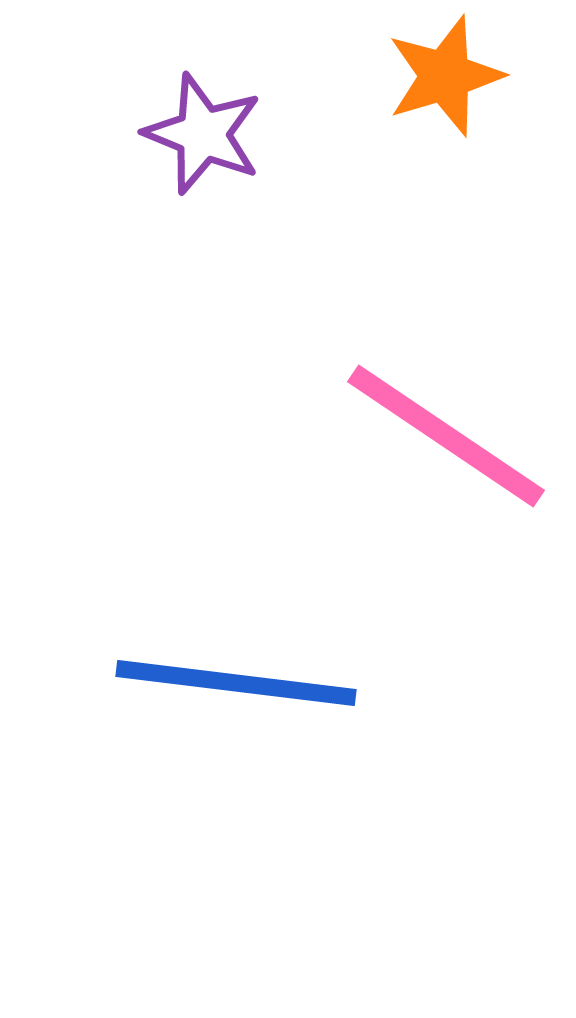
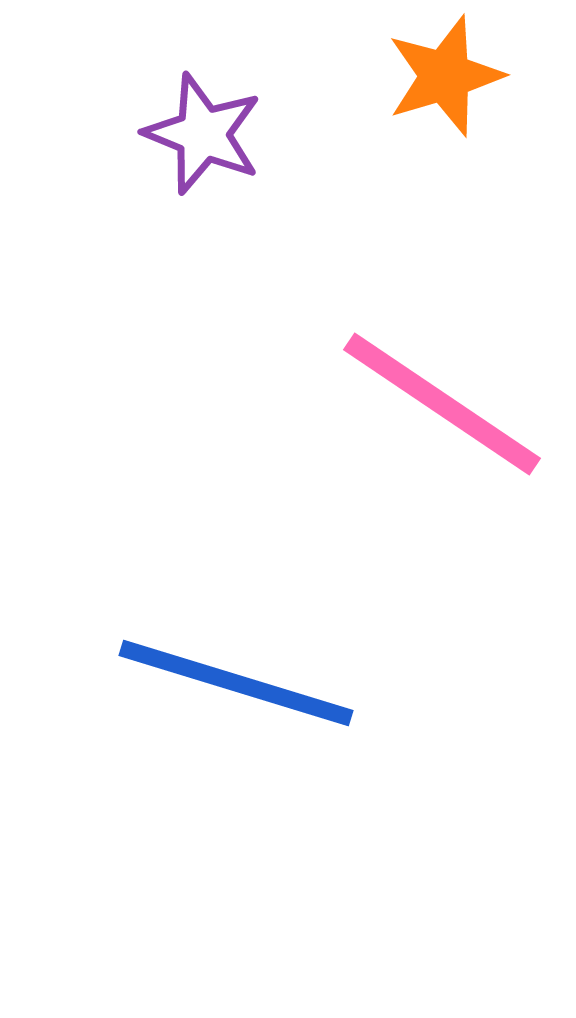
pink line: moved 4 px left, 32 px up
blue line: rotated 10 degrees clockwise
